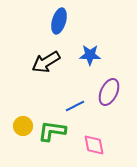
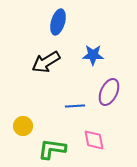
blue ellipse: moved 1 px left, 1 px down
blue star: moved 3 px right
blue line: rotated 24 degrees clockwise
green L-shape: moved 18 px down
pink diamond: moved 5 px up
